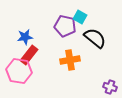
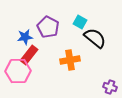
cyan square: moved 5 px down
purple pentagon: moved 17 px left, 1 px down; rotated 15 degrees clockwise
pink hexagon: moved 1 px left; rotated 10 degrees counterclockwise
